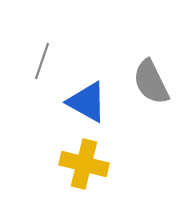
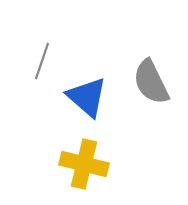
blue triangle: moved 5 px up; rotated 12 degrees clockwise
